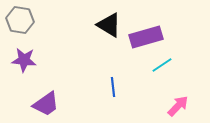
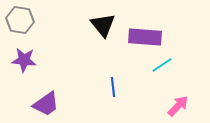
black triangle: moved 6 px left; rotated 20 degrees clockwise
purple rectangle: moved 1 px left; rotated 20 degrees clockwise
